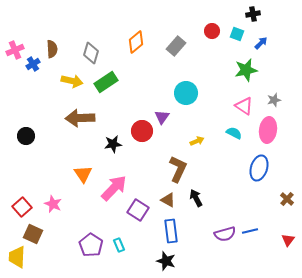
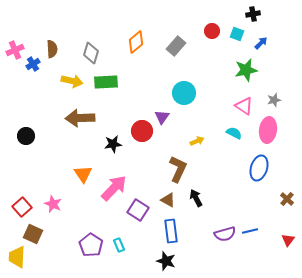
green rectangle at (106, 82): rotated 30 degrees clockwise
cyan circle at (186, 93): moved 2 px left
